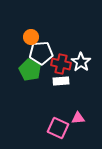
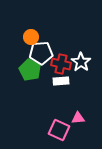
pink square: moved 1 px right, 2 px down
